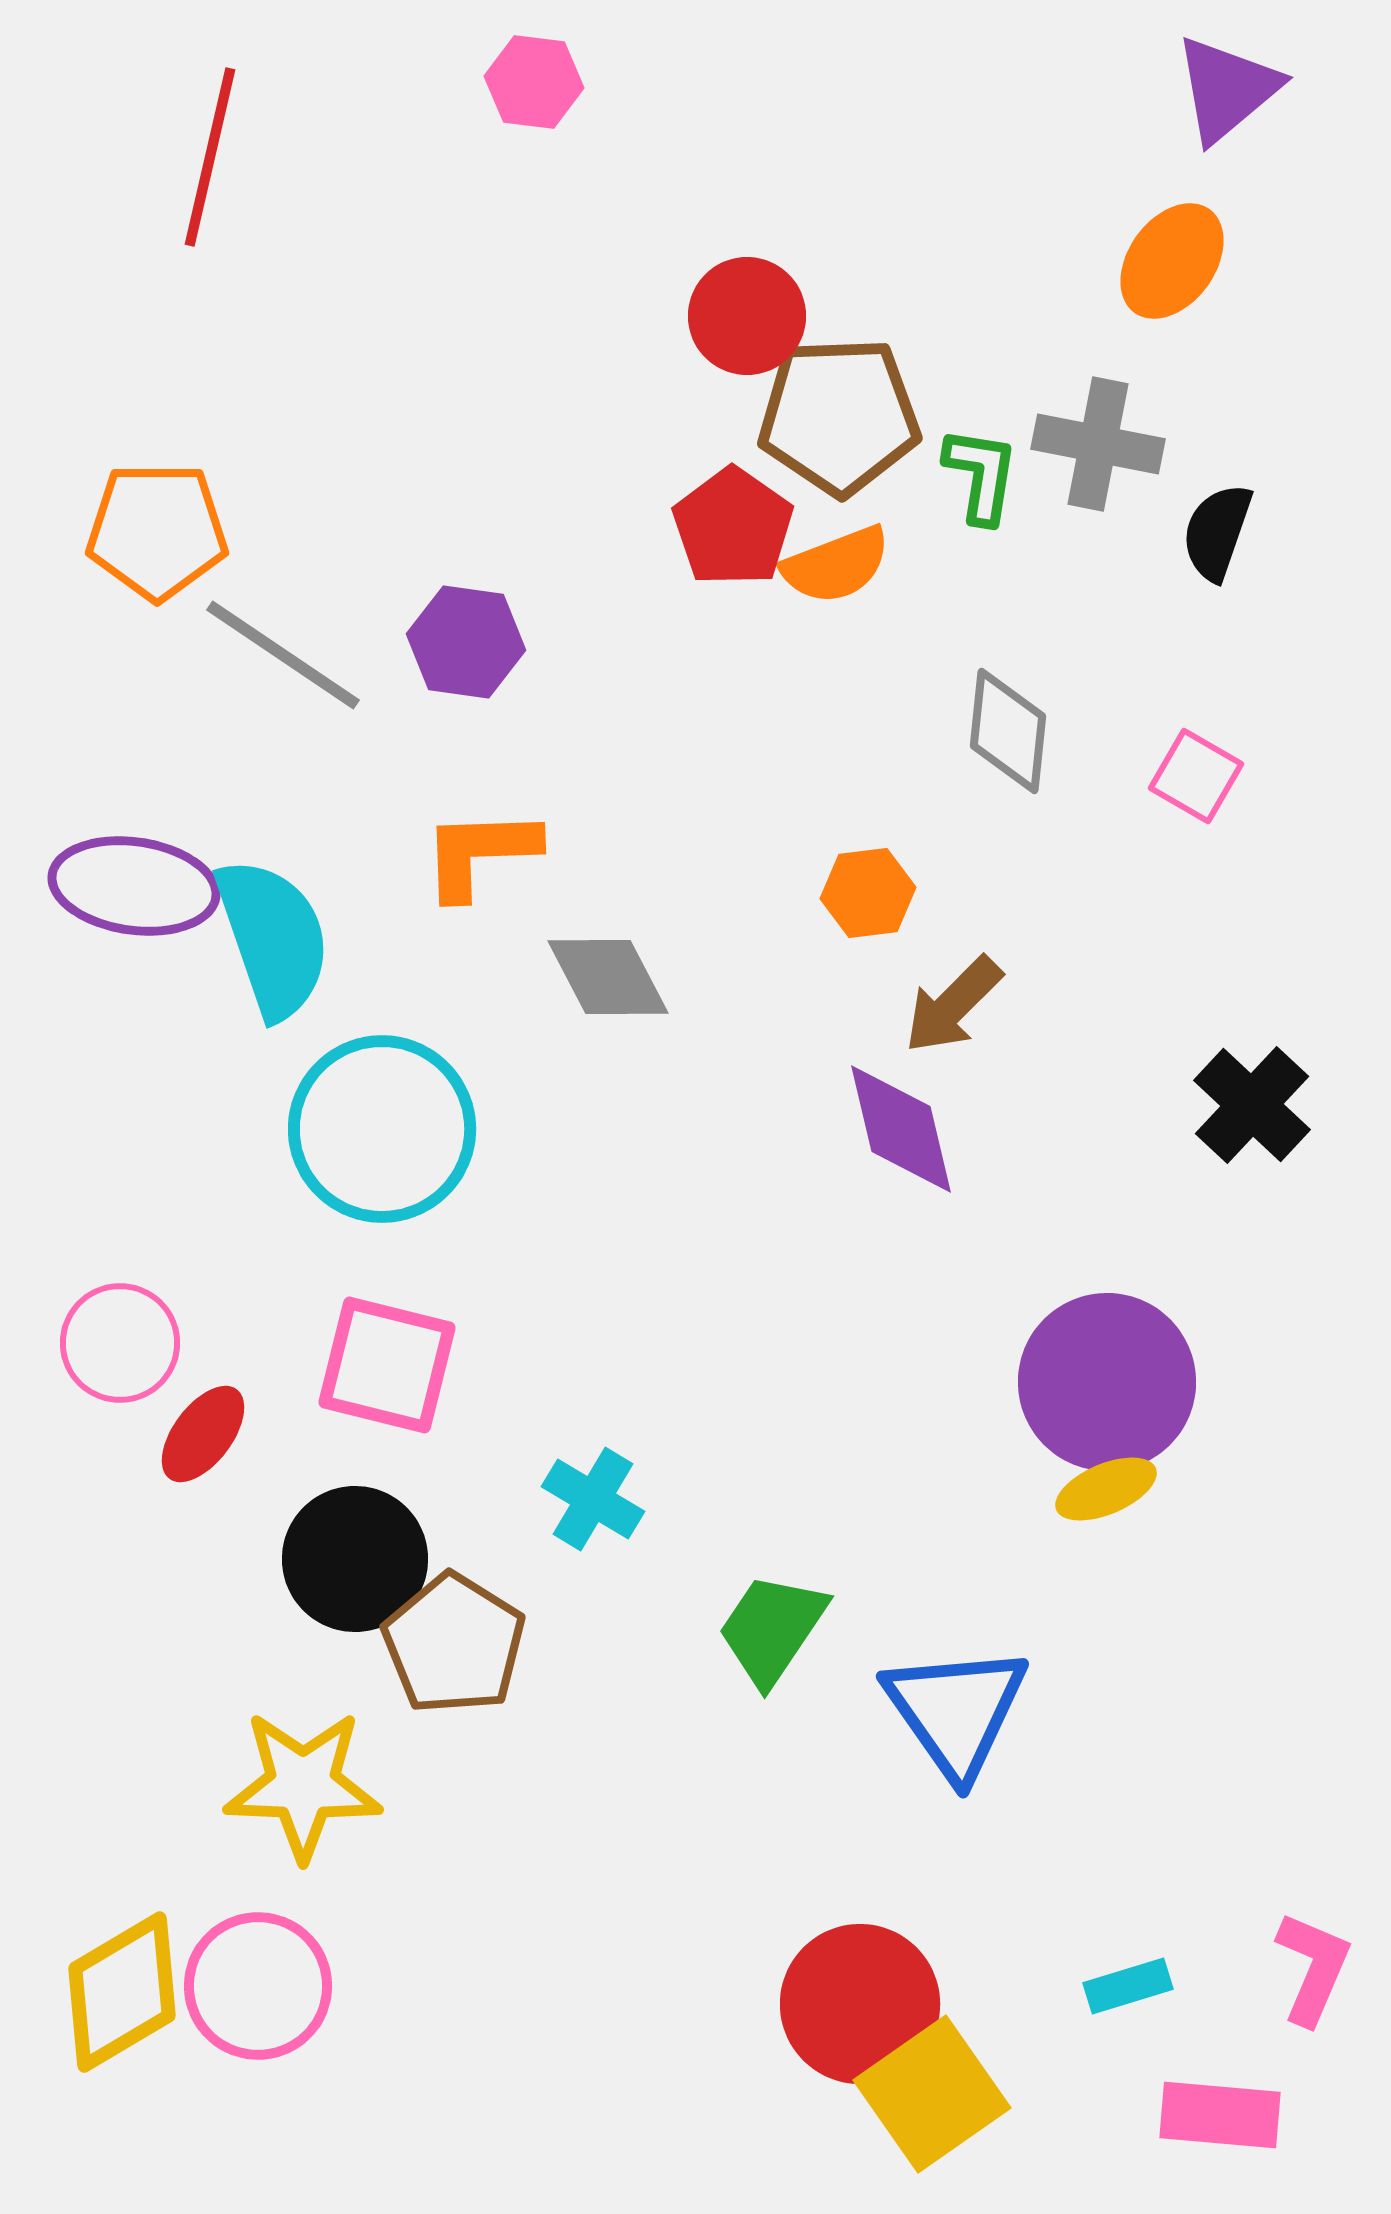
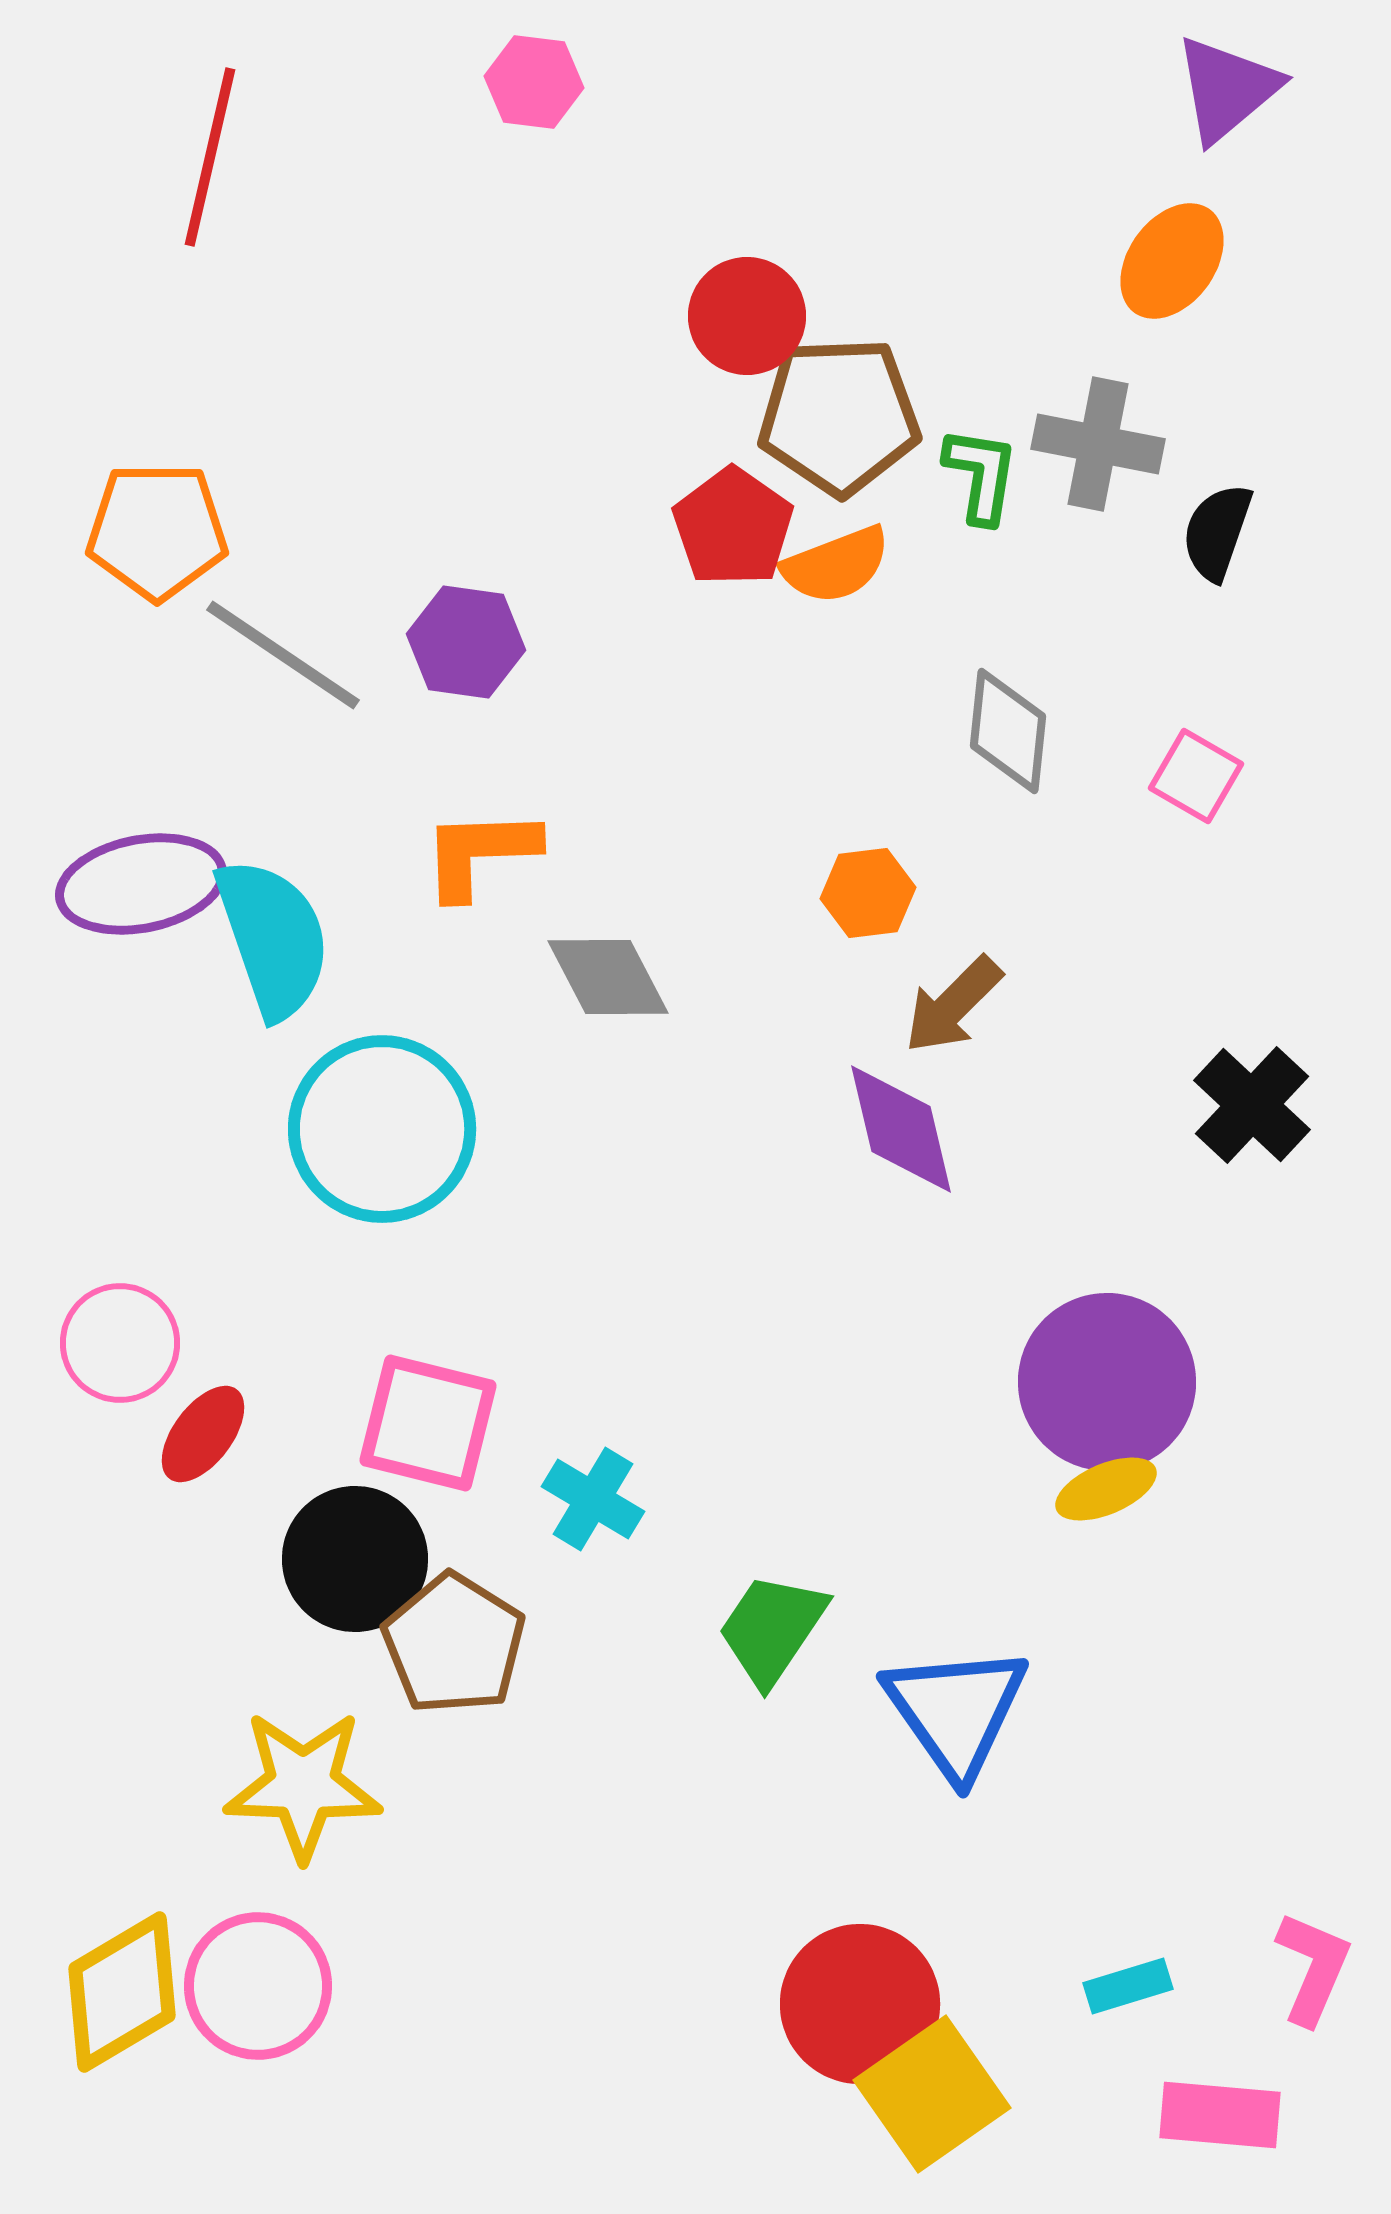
purple ellipse at (134, 886): moved 7 px right, 2 px up; rotated 19 degrees counterclockwise
pink square at (387, 1365): moved 41 px right, 58 px down
